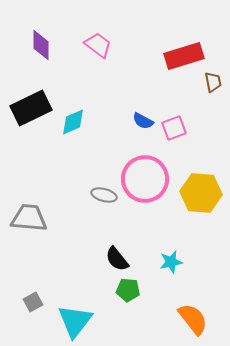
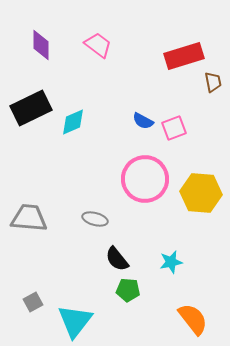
gray ellipse: moved 9 px left, 24 px down
